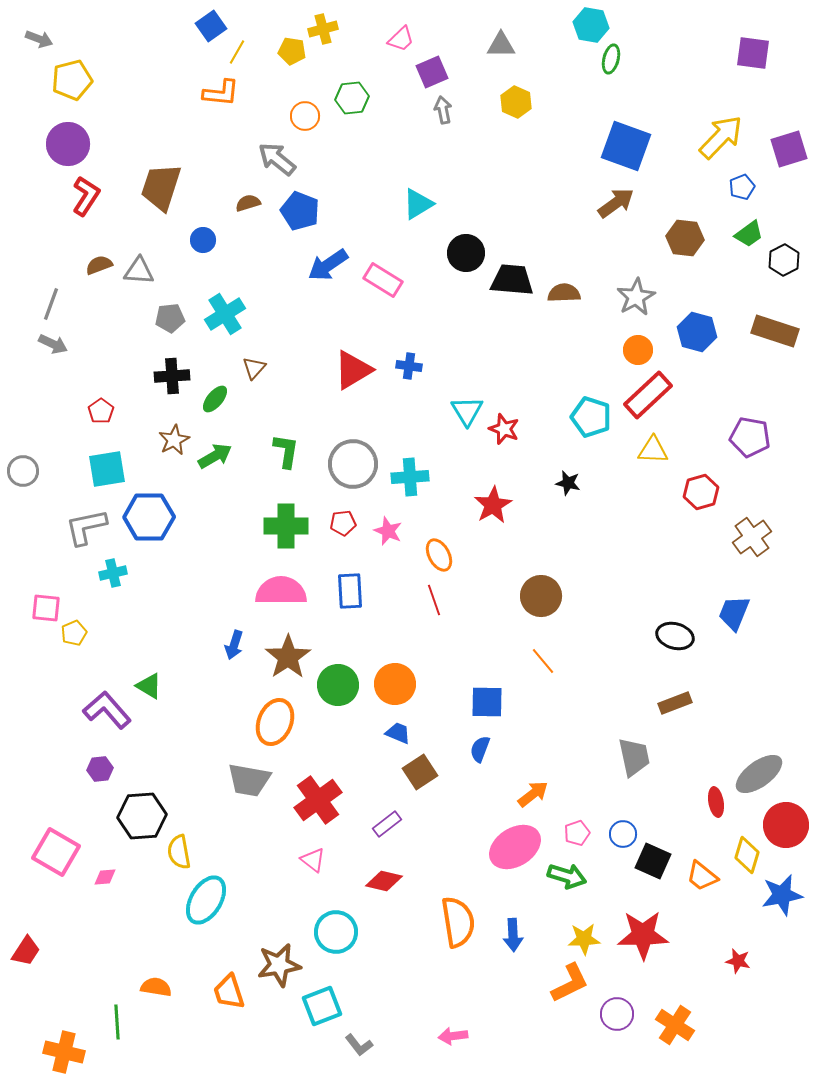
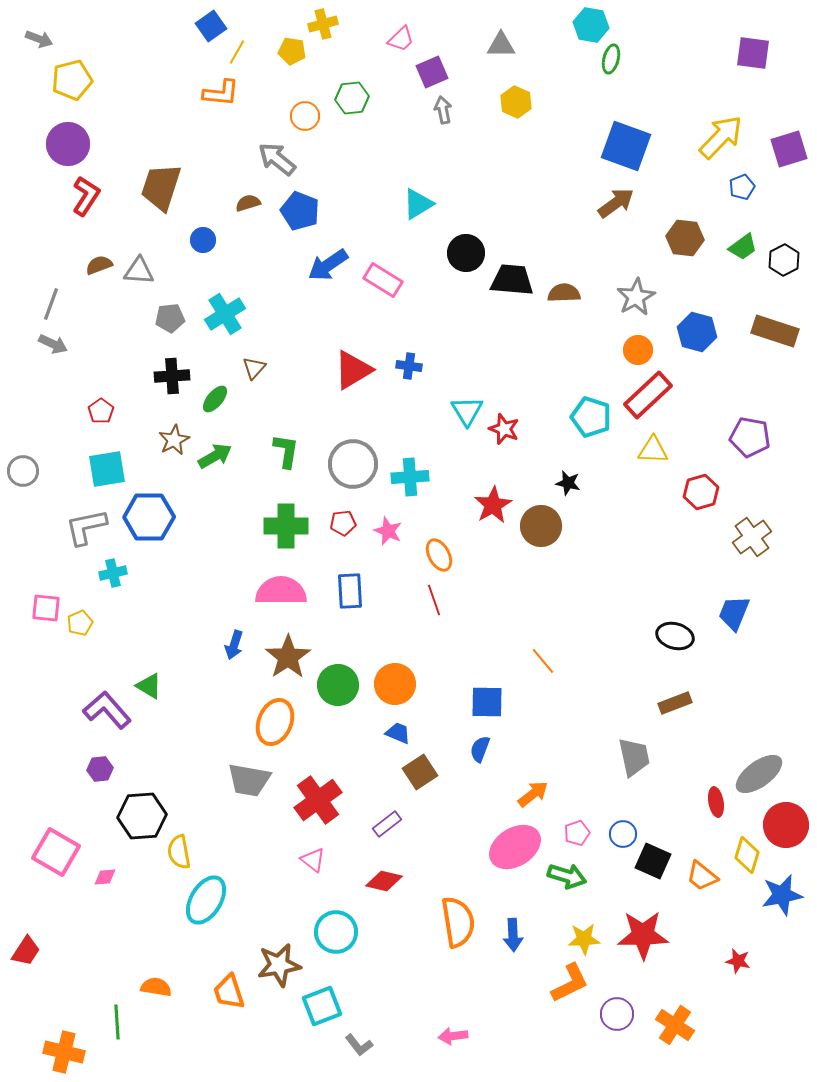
yellow cross at (323, 29): moved 5 px up
green trapezoid at (749, 234): moved 6 px left, 13 px down
brown circle at (541, 596): moved 70 px up
yellow pentagon at (74, 633): moved 6 px right, 10 px up
